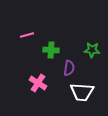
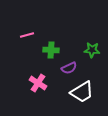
purple semicircle: rotated 56 degrees clockwise
white trapezoid: rotated 35 degrees counterclockwise
